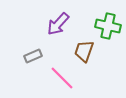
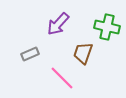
green cross: moved 1 px left, 1 px down
brown trapezoid: moved 1 px left, 2 px down
gray rectangle: moved 3 px left, 2 px up
